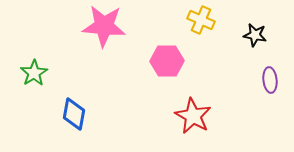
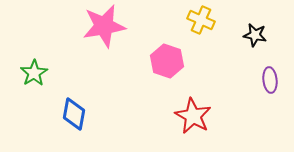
pink star: rotated 15 degrees counterclockwise
pink hexagon: rotated 20 degrees clockwise
